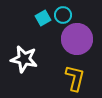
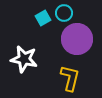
cyan circle: moved 1 px right, 2 px up
yellow L-shape: moved 5 px left
